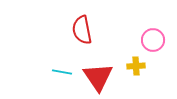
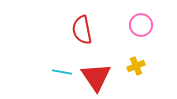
pink circle: moved 12 px left, 15 px up
yellow cross: rotated 18 degrees counterclockwise
red triangle: moved 2 px left
